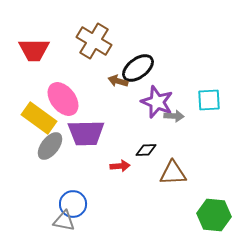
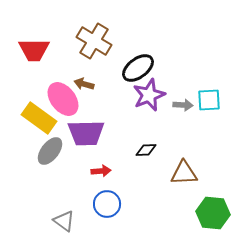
brown arrow: moved 34 px left, 3 px down
purple star: moved 8 px left, 7 px up; rotated 28 degrees clockwise
gray arrow: moved 9 px right, 11 px up
gray ellipse: moved 5 px down
red arrow: moved 19 px left, 5 px down
brown triangle: moved 11 px right
blue circle: moved 34 px right
green hexagon: moved 1 px left, 2 px up
gray triangle: rotated 25 degrees clockwise
